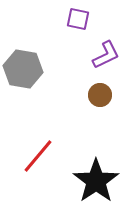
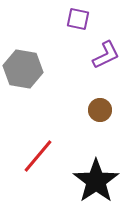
brown circle: moved 15 px down
